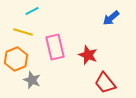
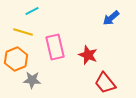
gray star: rotated 18 degrees counterclockwise
